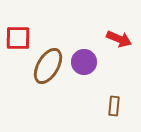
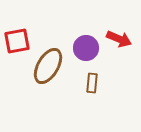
red square: moved 1 px left, 3 px down; rotated 12 degrees counterclockwise
purple circle: moved 2 px right, 14 px up
brown rectangle: moved 22 px left, 23 px up
